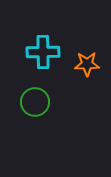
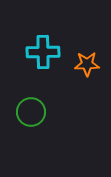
green circle: moved 4 px left, 10 px down
